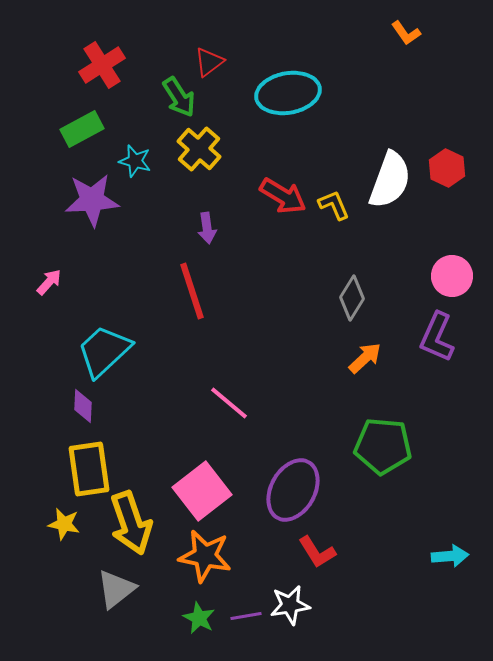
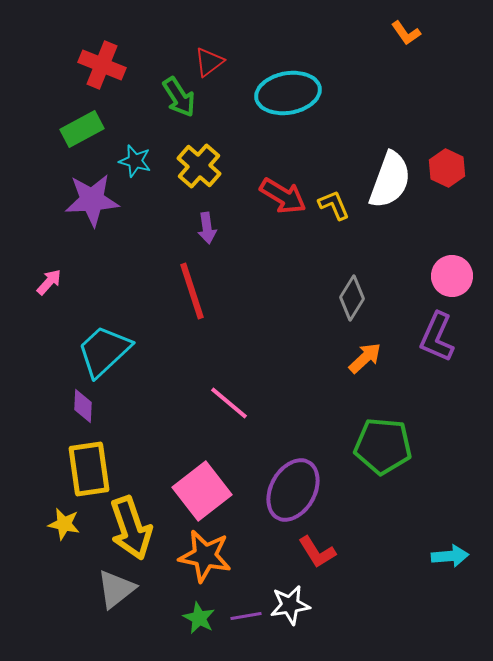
red cross: rotated 36 degrees counterclockwise
yellow cross: moved 17 px down
yellow arrow: moved 5 px down
